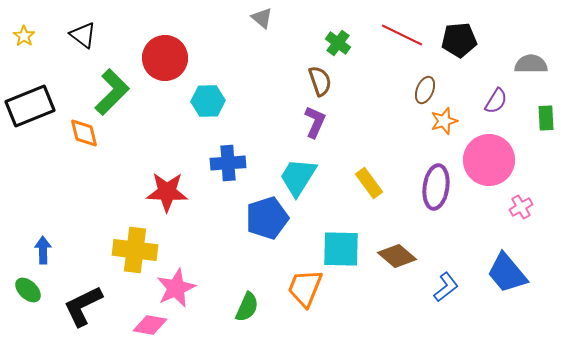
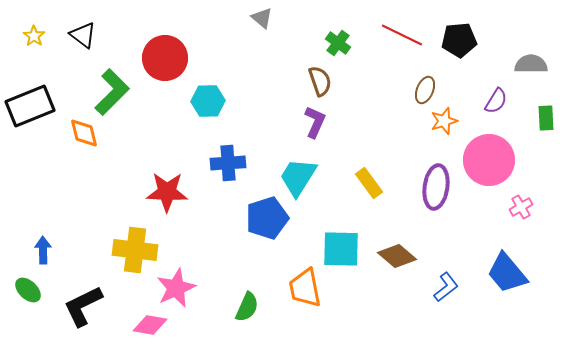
yellow star: moved 10 px right
orange trapezoid: rotated 33 degrees counterclockwise
